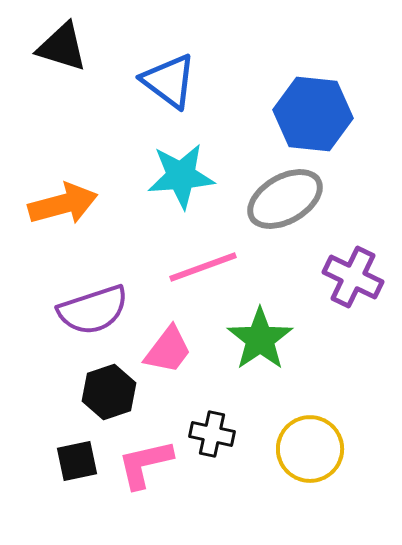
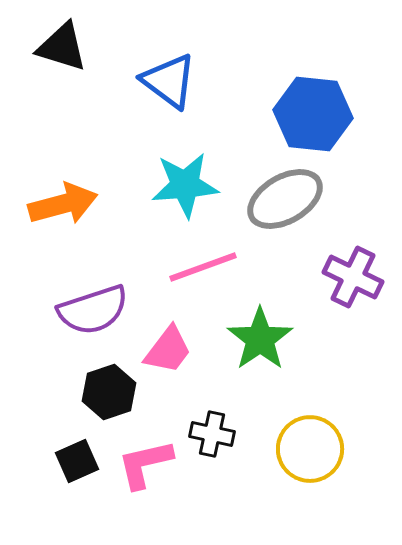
cyan star: moved 4 px right, 9 px down
black square: rotated 12 degrees counterclockwise
